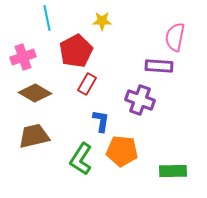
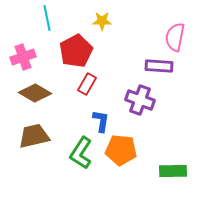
orange pentagon: moved 1 px left, 1 px up
green L-shape: moved 6 px up
